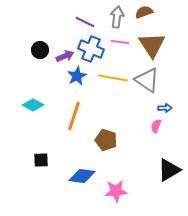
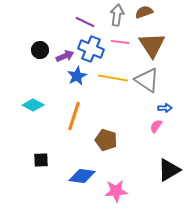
gray arrow: moved 2 px up
pink semicircle: rotated 16 degrees clockwise
